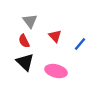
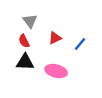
red triangle: moved 2 px down; rotated 48 degrees clockwise
black triangle: rotated 42 degrees counterclockwise
